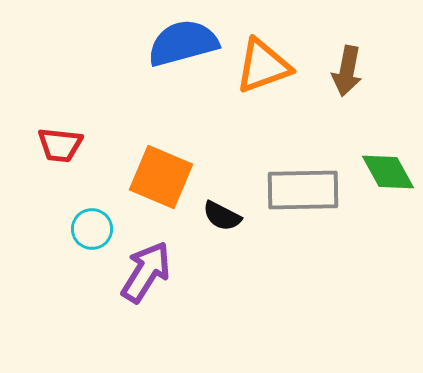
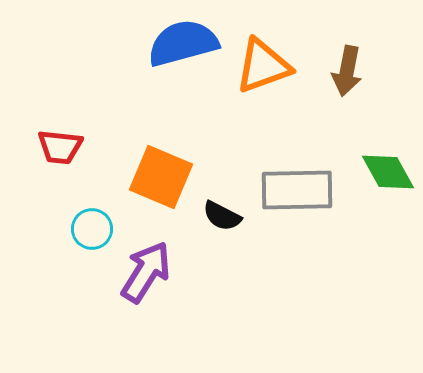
red trapezoid: moved 2 px down
gray rectangle: moved 6 px left
